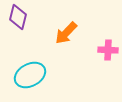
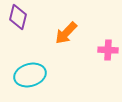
cyan ellipse: rotated 12 degrees clockwise
